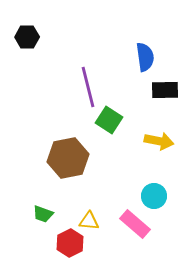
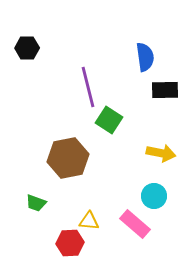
black hexagon: moved 11 px down
yellow arrow: moved 2 px right, 12 px down
green trapezoid: moved 7 px left, 11 px up
red hexagon: rotated 24 degrees clockwise
